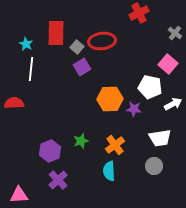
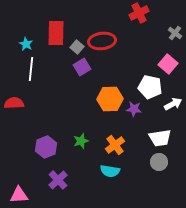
purple hexagon: moved 4 px left, 4 px up
gray circle: moved 5 px right, 4 px up
cyan semicircle: moved 1 px right; rotated 78 degrees counterclockwise
